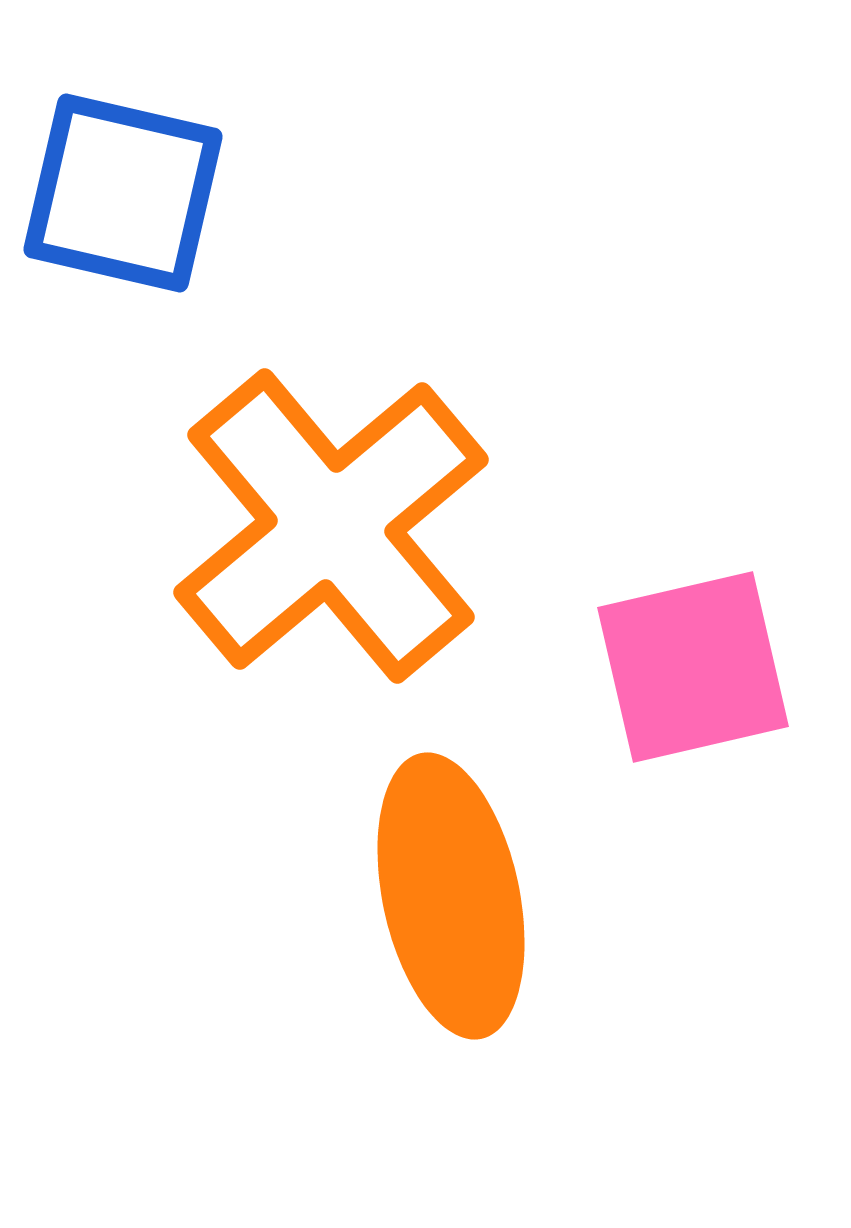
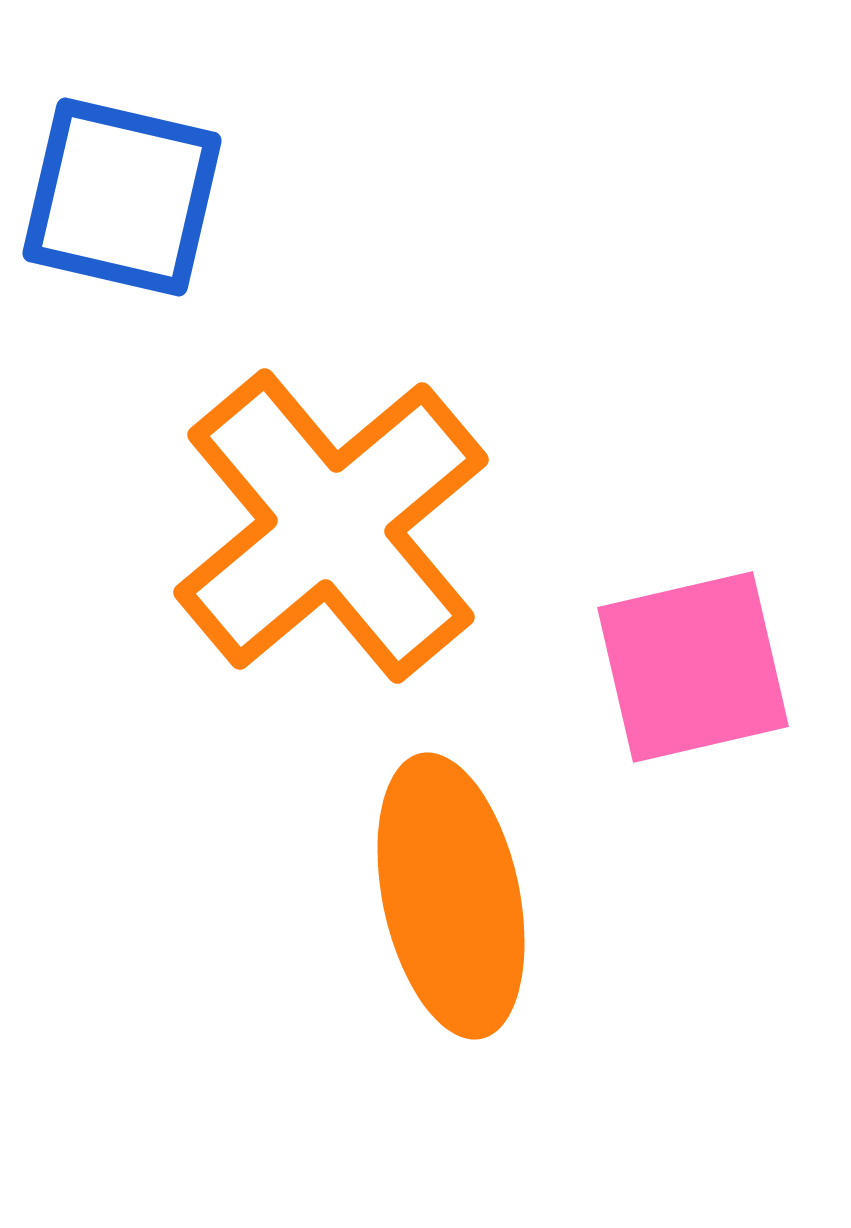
blue square: moved 1 px left, 4 px down
